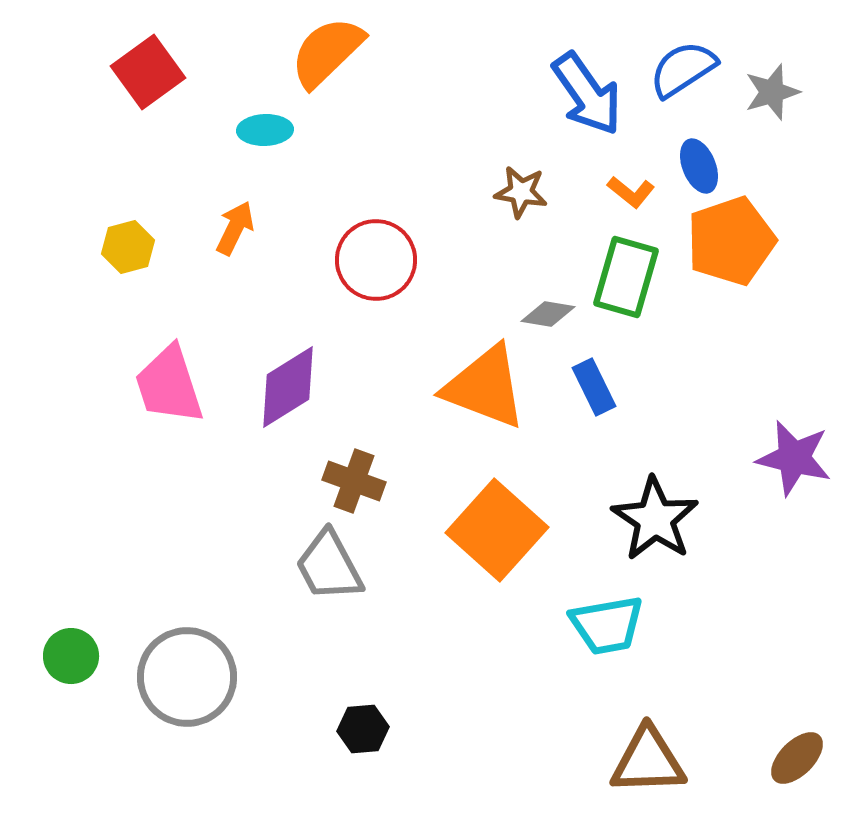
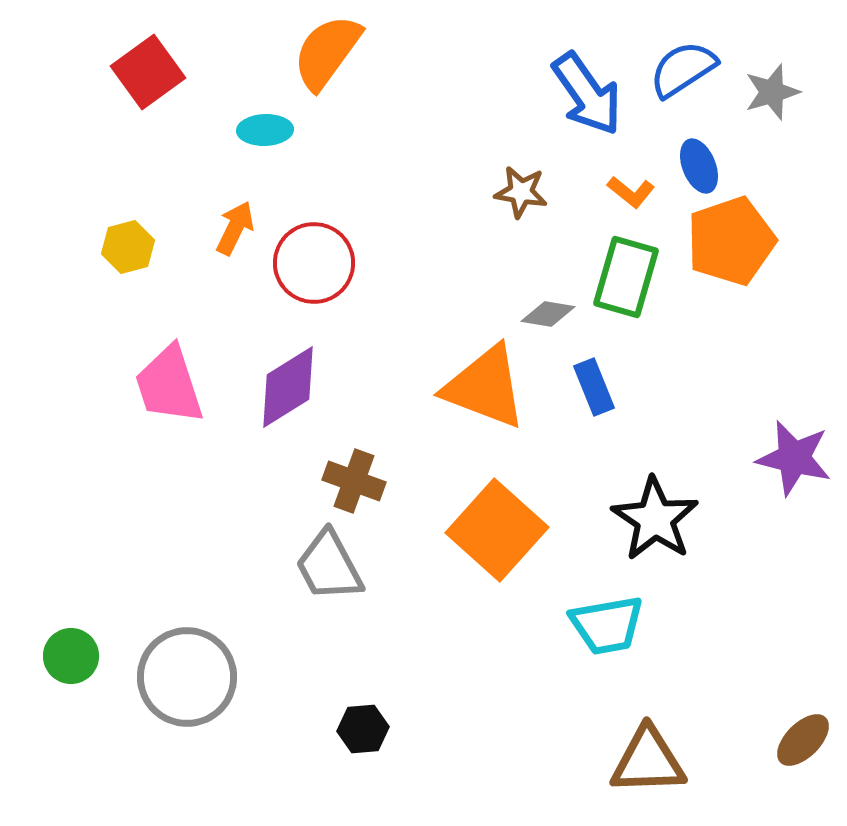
orange semicircle: rotated 10 degrees counterclockwise
red circle: moved 62 px left, 3 px down
blue rectangle: rotated 4 degrees clockwise
brown ellipse: moved 6 px right, 18 px up
